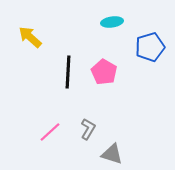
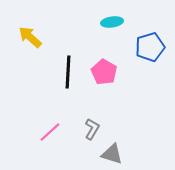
gray L-shape: moved 4 px right
